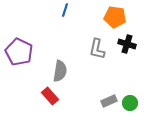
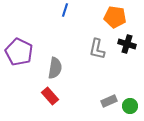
gray semicircle: moved 5 px left, 3 px up
green circle: moved 3 px down
